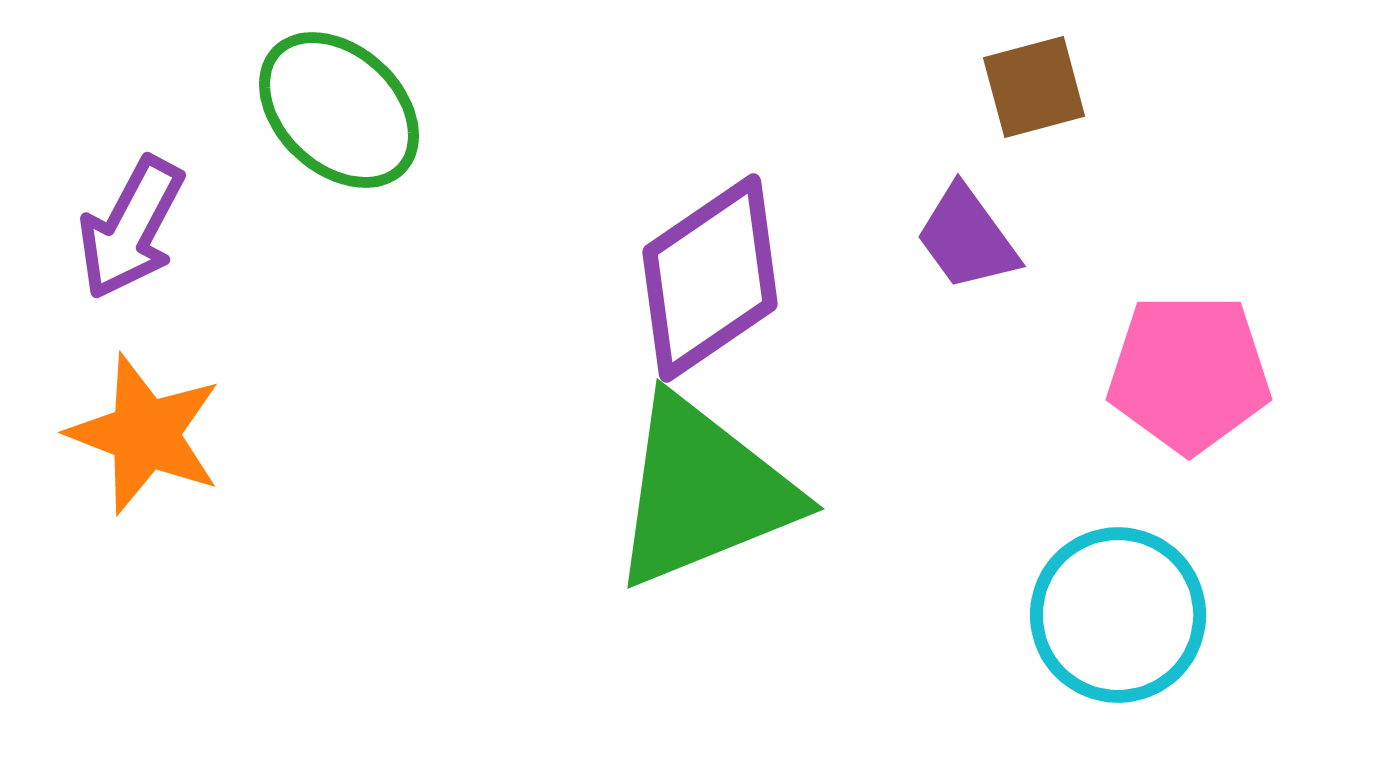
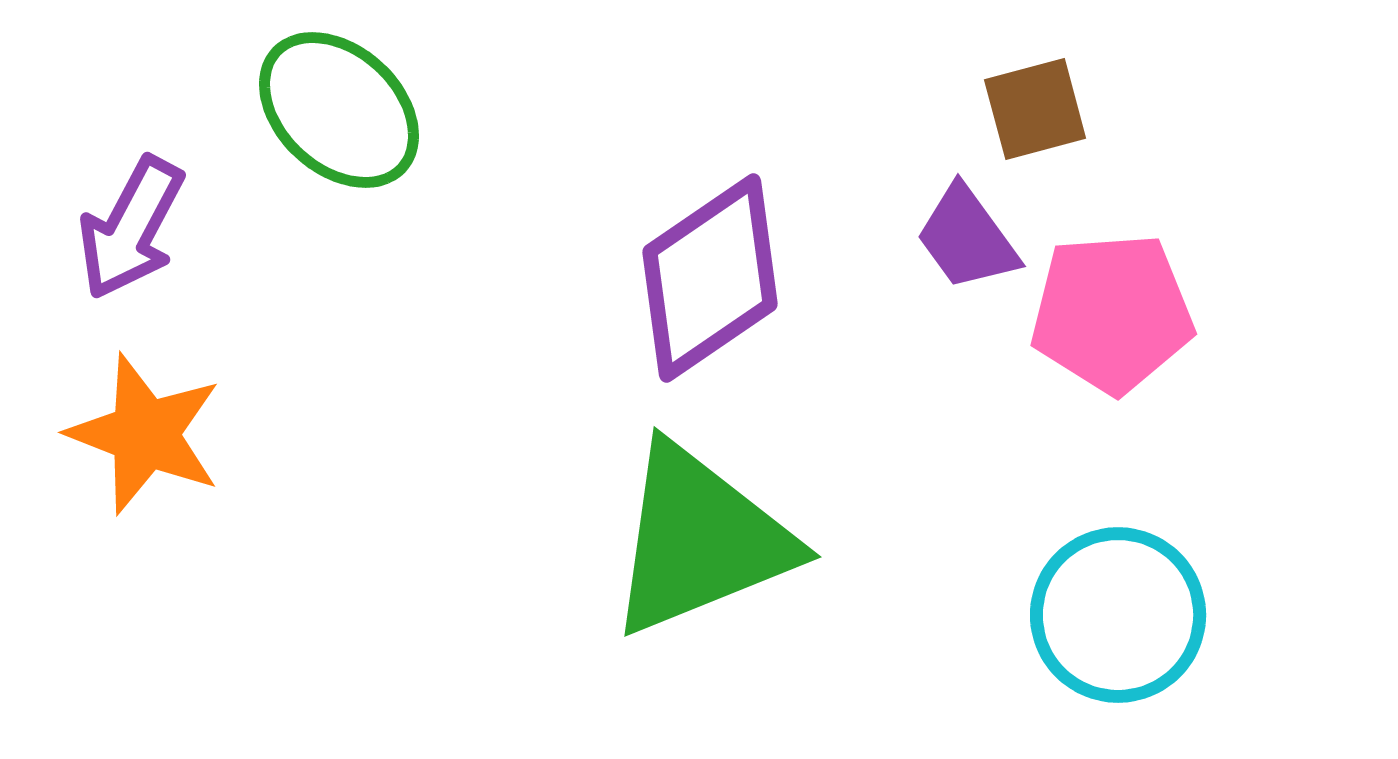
brown square: moved 1 px right, 22 px down
pink pentagon: moved 77 px left, 60 px up; rotated 4 degrees counterclockwise
green triangle: moved 3 px left, 48 px down
